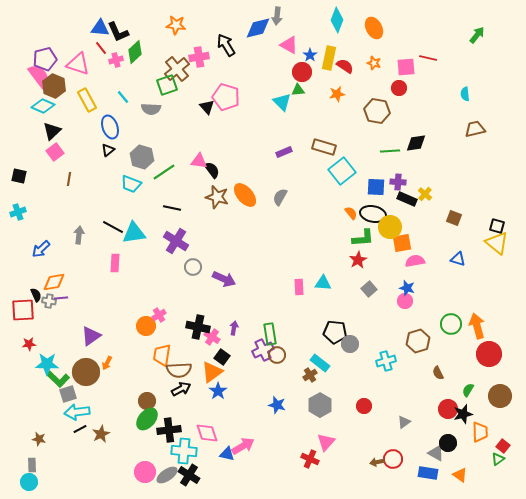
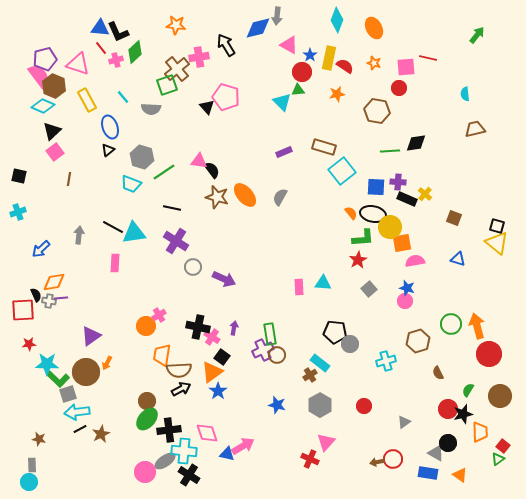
gray ellipse at (167, 475): moved 2 px left, 14 px up
